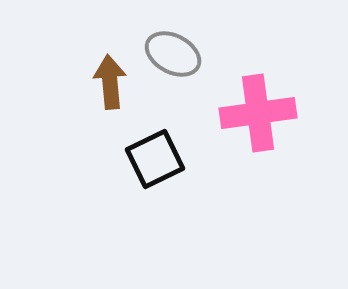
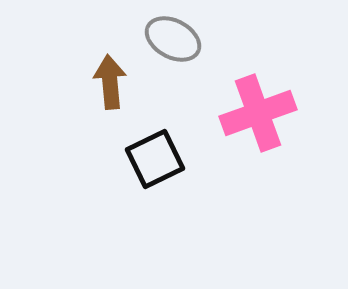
gray ellipse: moved 15 px up
pink cross: rotated 12 degrees counterclockwise
